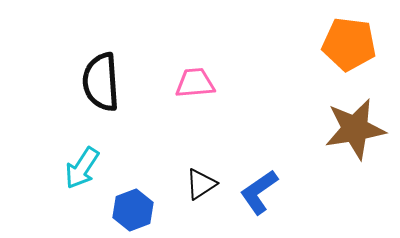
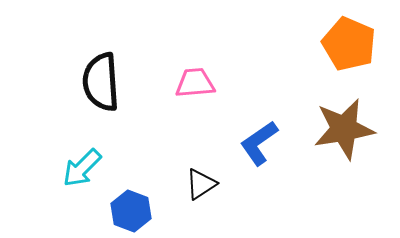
orange pentagon: rotated 16 degrees clockwise
brown star: moved 11 px left
cyan arrow: rotated 12 degrees clockwise
blue L-shape: moved 49 px up
blue hexagon: moved 2 px left, 1 px down; rotated 18 degrees counterclockwise
